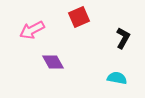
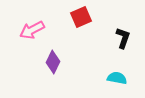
red square: moved 2 px right
black L-shape: rotated 10 degrees counterclockwise
purple diamond: rotated 55 degrees clockwise
